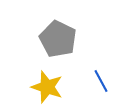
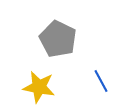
yellow star: moved 8 px left; rotated 8 degrees counterclockwise
